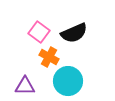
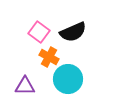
black semicircle: moved 1 px left, 1 px up
cyan circle: moved 2 px up
